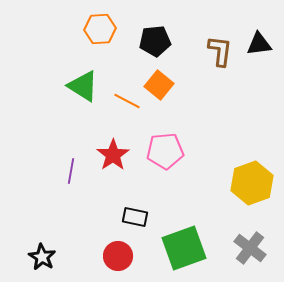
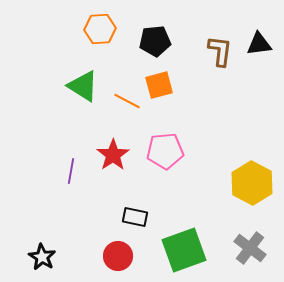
orange square: rotated 36 degrees clockwise
yellow hexagon: rotated 12 degrees counterclockwise
green square: moved 2 px down
